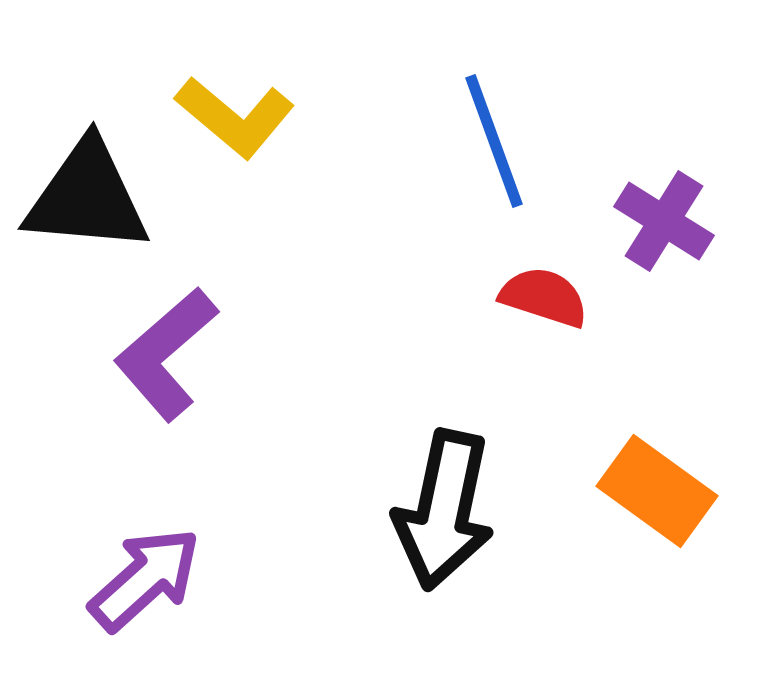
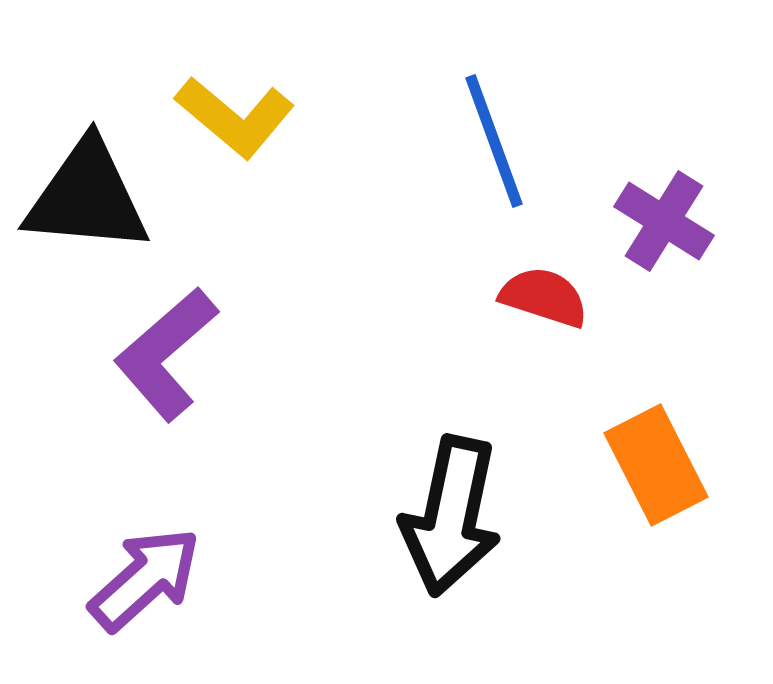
orange rectangle: moved 1 px left, 26 px up; rotated 27 degrees clockwise
black arrow: moved 7 px right, 6 px down
